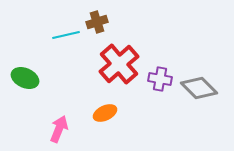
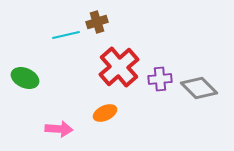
red cross: moved 3 px down
purple cross: rotated 15 degrees counterclockwise
pink arrow: rotated 72 degrees clockwise
